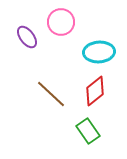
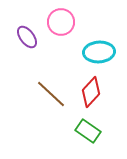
red diamond: moved 4 px left, 1 px down; rotated 8 degrees counterclockwise
green rectangle: rotated 20 degrees counterclockwise
